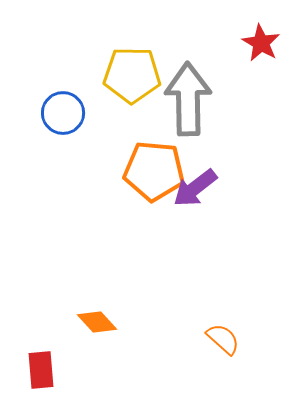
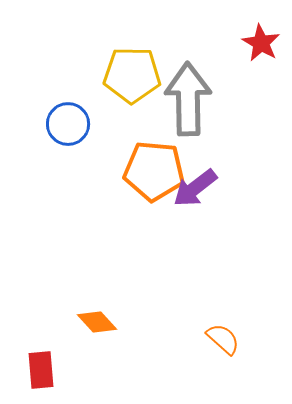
blue circle: moved 5 px right, 11 px down
